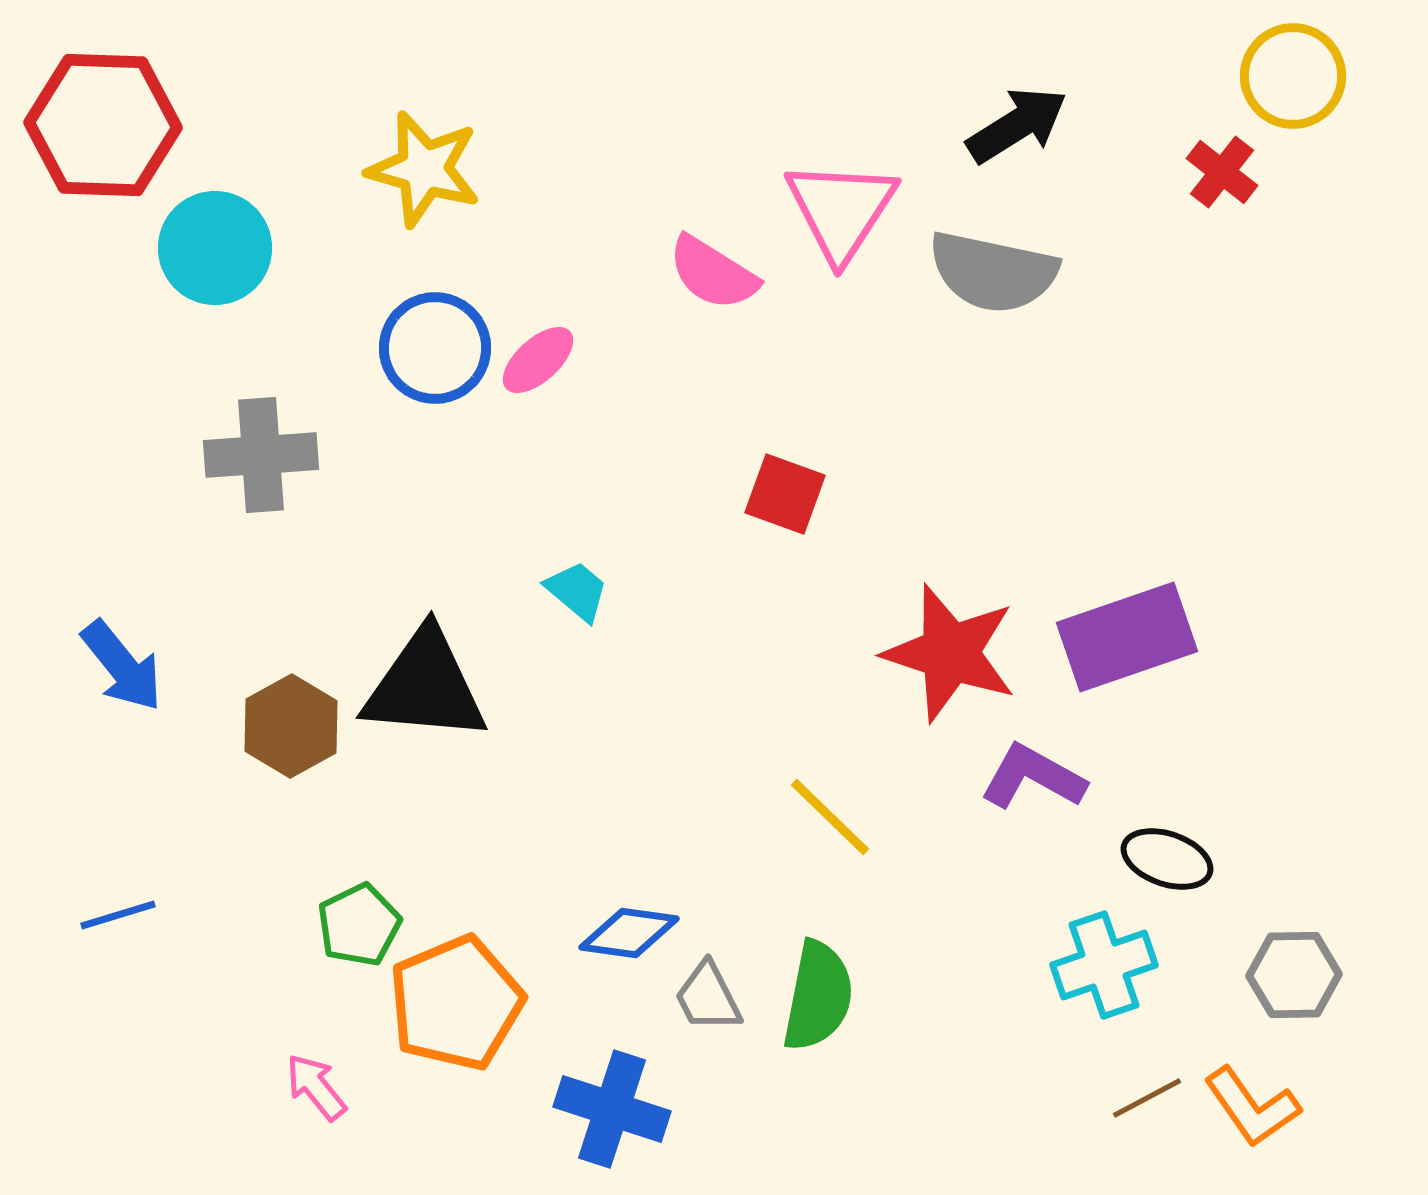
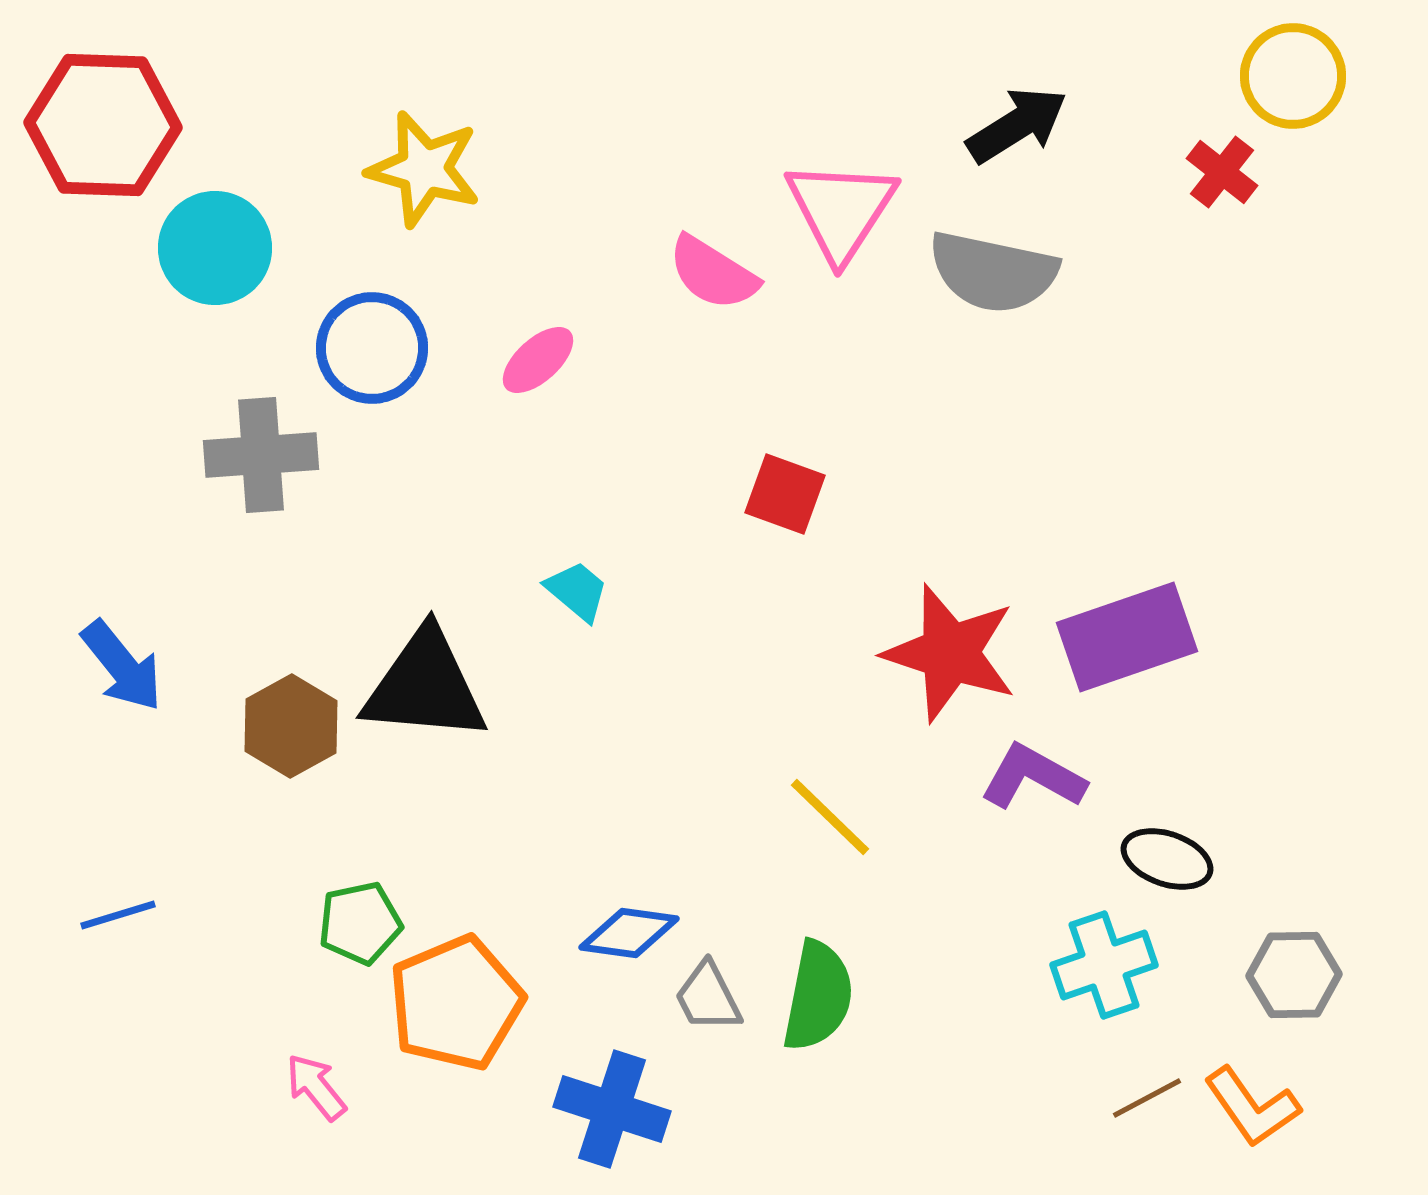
blue circle: moved 63 px left
green pentagon: moved 1 px right, 2 px up; rotated 14 degrees clockwise
